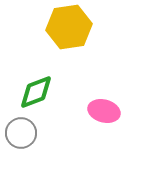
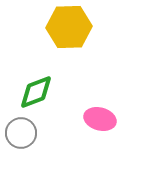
yellow hexagon: rotated 6 degrees clockwise
pink ellipse: moved 4 px left, 8 px down
